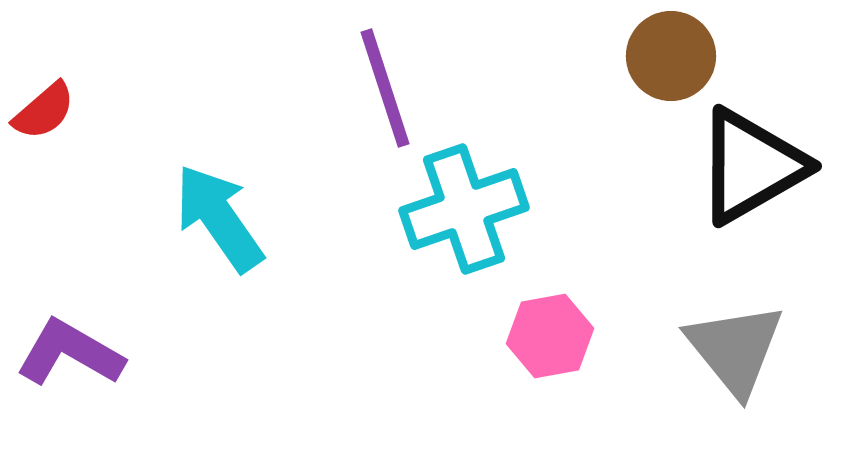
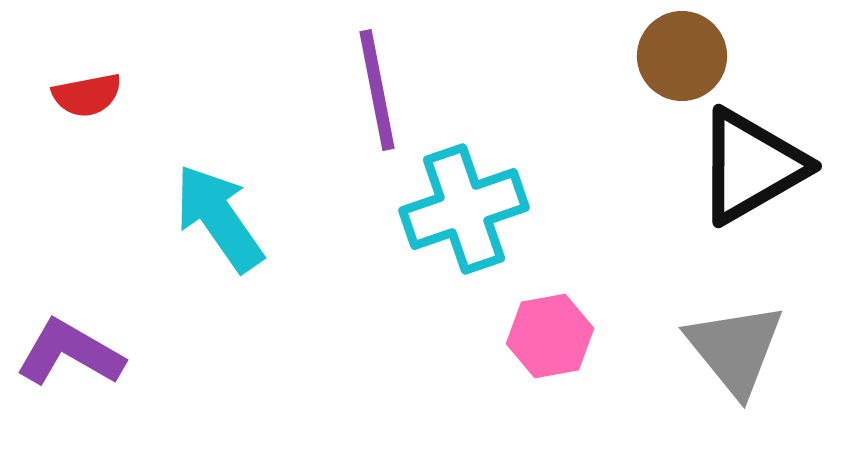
brown circle: moved 11 px right
purple line: moved 8 px left, 2 px down; rotated 7 degrees clockwise
red semicircle: moved 43 px right, 16 px up; rotated 30 degrees clockwise
